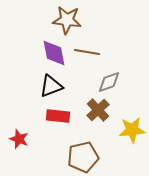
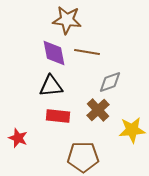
gray diamond: moved 1 px right
black triangle: rotated 15 degrees clockwise
red star: moved 1 px left, 1 px up
brown pentagon: rotated 12 degrees clockwise
